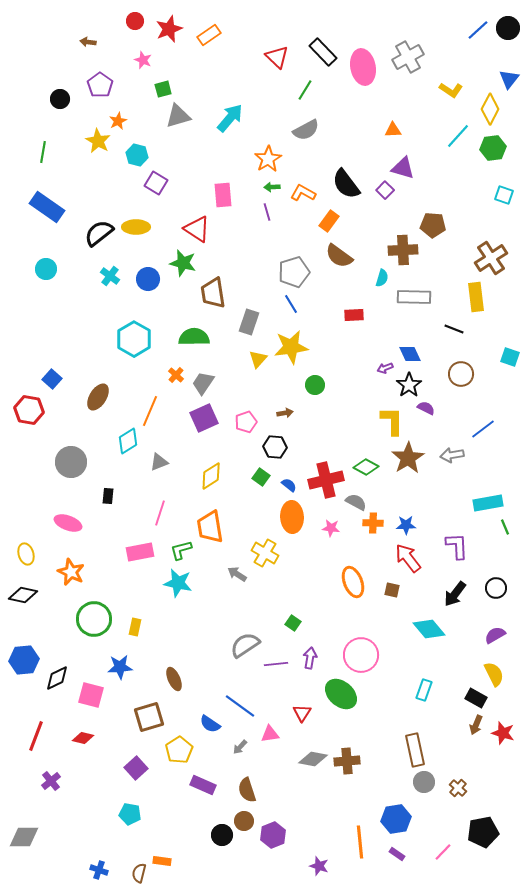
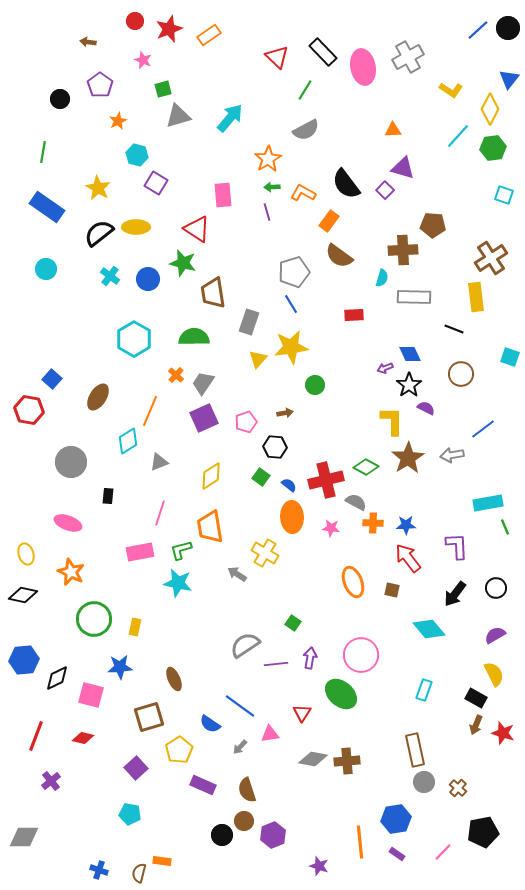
yellow star at (98, 141): moved 47 px down
